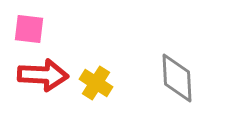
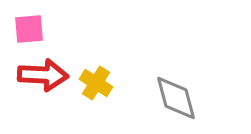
pink square: rotated 12 degrees counterclockwise
gray diamond: moved 1 px left, 20 px down; rotated 12 degrees counterclockwise
